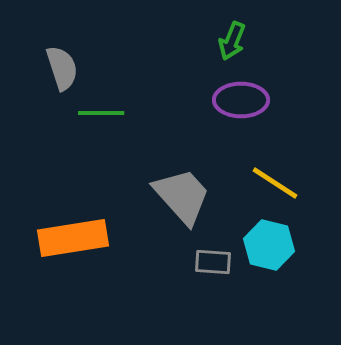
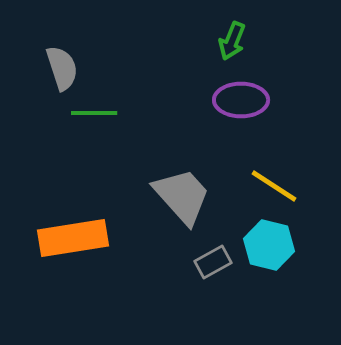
green line: moved 7 px left
yellow line: moved 1 px left, 3 px down
gray rectangle: rotated 33 degrees counterclockwise
